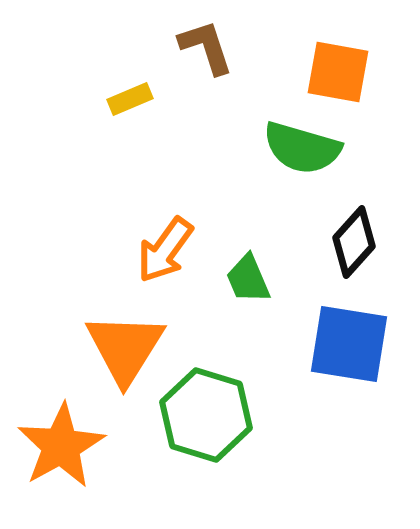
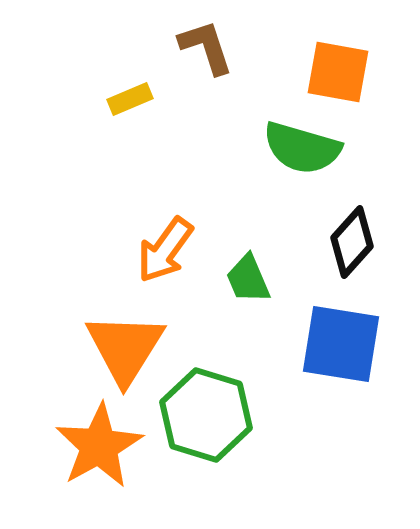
black diamond: moved 2 px left
blue square: moved 8 px left
orange star: moved 38 px right
